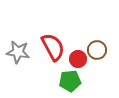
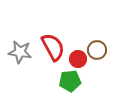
gray star: moved 2 px right
